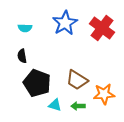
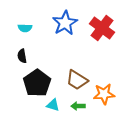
black pentagon: rotated 16 degrees clockwise
cyan triangle: moved 2 px left
